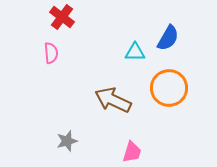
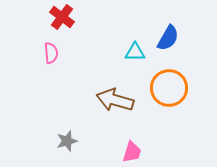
brown arrow: moved 2 px right; rotated 9 degrees counterclockwise
